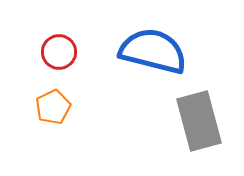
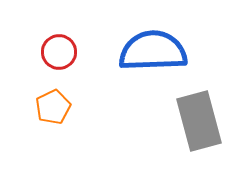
blue semicircle: rotated 16 degrees counterclockwise
